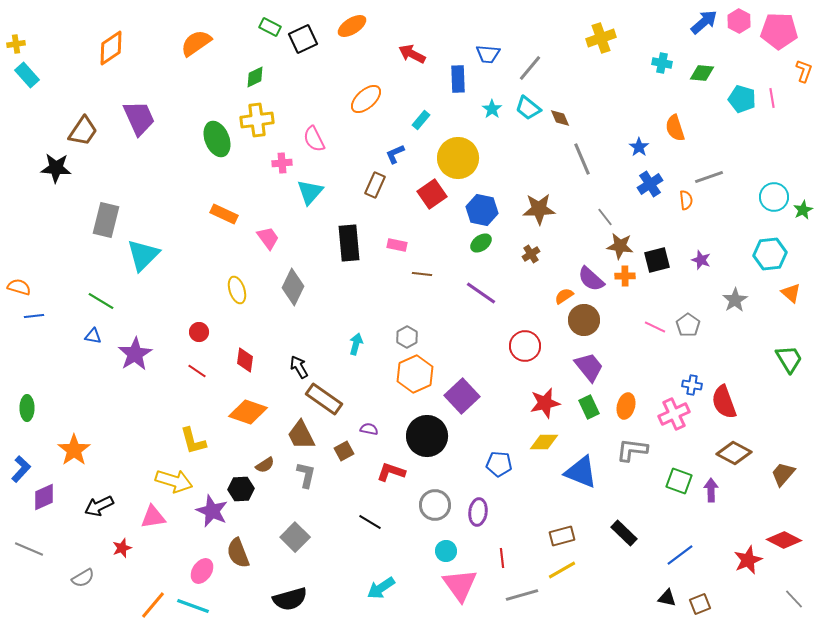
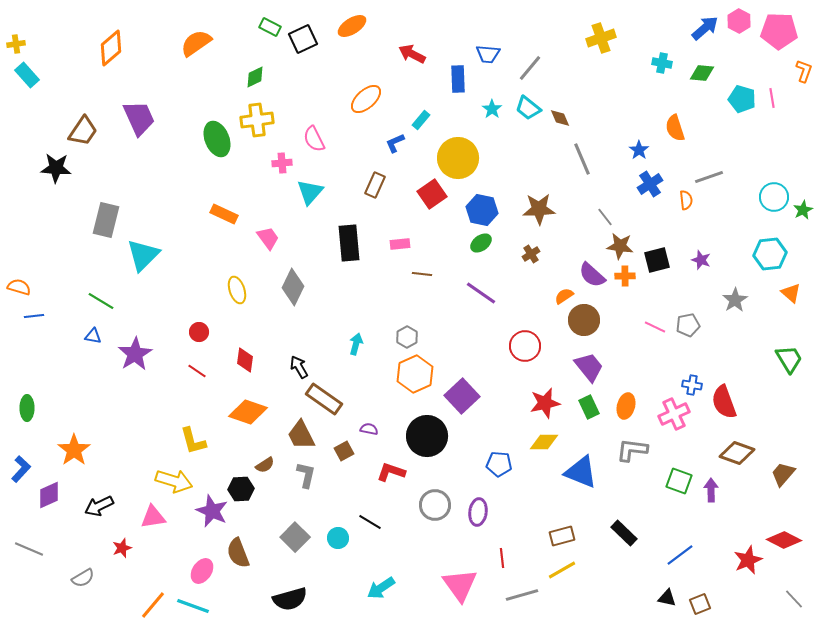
blue arrow at (704, 22): moved 1 px right, 6 px down
orange diamond at (111, 48): rotated 6 degrees counterclockwise
blue star at (639, 147): moved 3 px down
blue L-shape at (395, 154): moved 11 px up
pink rectangle at (397, 245): moved 3 px right, 1 px up; rotated 18 degrees counterclockwise
purple semicircle at (591, 279): moved 1 px right, 4 px up
gray pentagon at (688, 325): rotated 25 degrees clockwise
brown diamond at (734, 453): moved 3 px right; rotated 8 degrees counterclockwise
purple diamond at (44, 497): moved 5 px right, 2 px up
cyan circle at (446, 551): moved 108 px left, 13 px up
